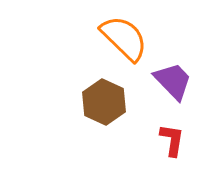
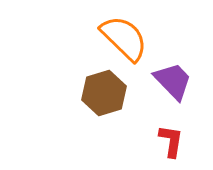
brown hexagon: moved 9 px up; rotated 18 degrees clockwise
red L-shape: moved 1 px left, 1 px down
